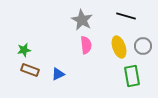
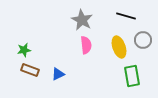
gray circle: moved 6 px up
